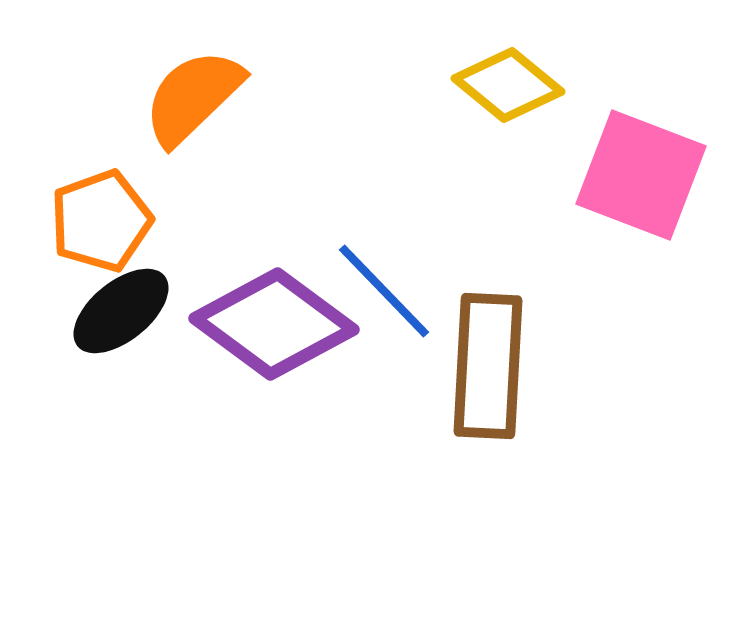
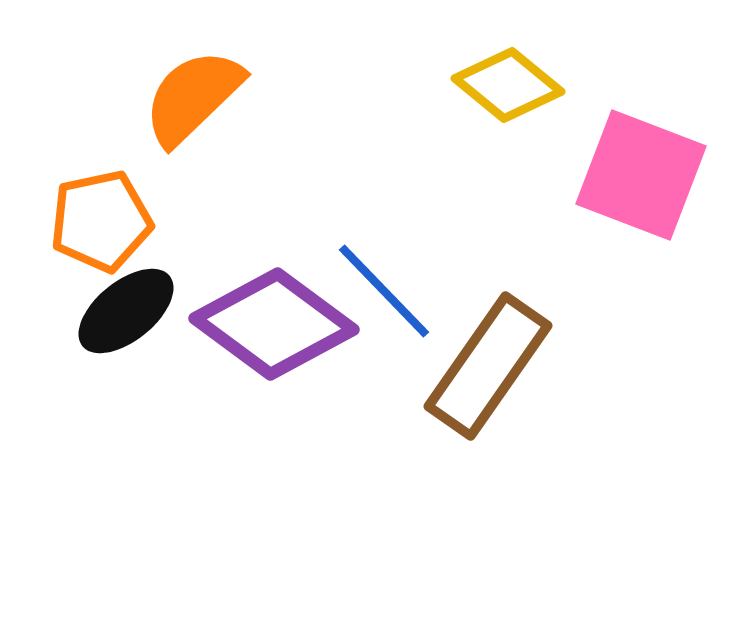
orange pentagon: rotated 8 degrees clockwise
black ellipse: moved 5 px right
brown rectangle: rotated 32 degrees clockwise
